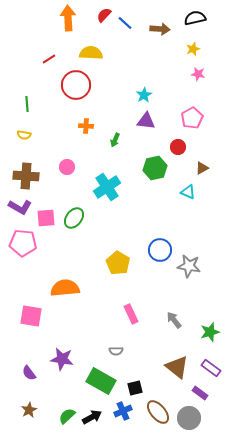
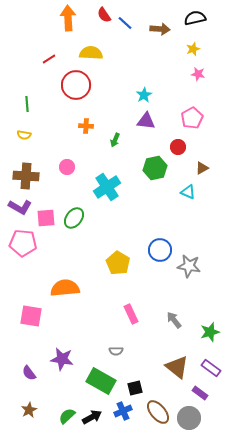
red semicircle at (104, 15): rotated 77 degrees counterclockwise
